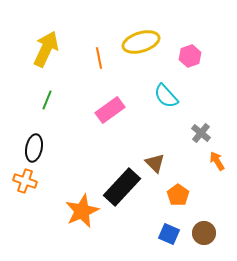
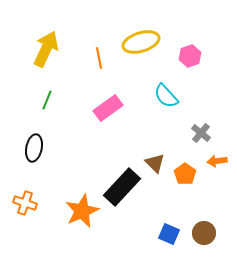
pink rectangle: moved 2 px left, 2 px up
orange arrow: rotated 66 degrees counterclockwise
orange cross: moved 22 px down
orange pentagon: moved 7 px right, 21 px up
